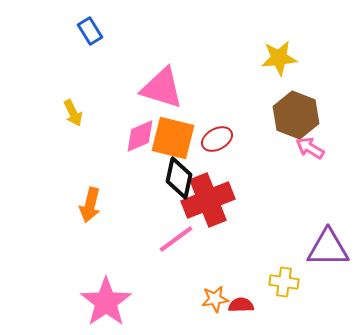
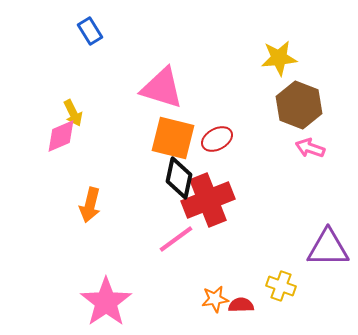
brown hexagon: moved 3 px right, 10 px up
pink diamond: moved 79 px left
pink arrow: rotated 12 degrees counterclockwise
yellow cross: moved 3 px left, 4 px down; rotated 12 degrees clockwise
